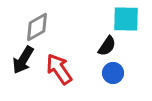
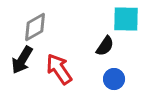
gray diamond: moved 2 px left
black semicircle: moved 2 px left
black arrow: moved 1 px left
blue circle: moved 1 px right, 6 px down
